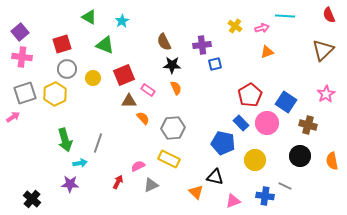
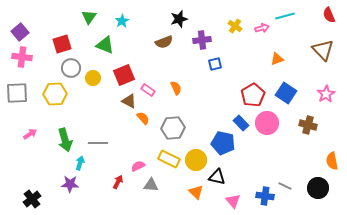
cyan line at (285, 16): rotated 18 degrees counterclockwise
green triangle at (89, 17): rotated 35 degrees clockwise
brown semicircle at (164, 42): rotated 84 degrees counterclockwise
purple cross at (202, 45): moved 5 px up
brown triangle at (323, 50): rotated 30 degrees counterclockwise
orange triangle at (267, 52): moved 10 px right, 7 px down
black star at (172, 65): moved 7 px right, 46 px up; rotated 18 degrees counterclockwise
gray circle at (67, 69): moved 4 px right, 1 px up
gray square at (25, 93): moved 8 px left; rotated 15 degrees clockwise
yellow hexagon at (55, 94): rotated 25 degrees clockwise
red pentagon at (250, 95): moved 3 px right
brown triangle at (129, 101): rotated 28 degrees clockwise
blue square at (286, 102): moved 9 px up
pink arrow at (13, 117): moved 17 px right, 17 px down
gray line at (98, 143): rotated 72 degrees clockwise
black circle at (300, 156): moved 18 px right, 32 px down
yellow circle at (255, 160): moved 59 px left
cyan arrow at (80, 163): rotated 64 degrees counterclockwise
black triangle at (215, 177): moved 2 px right
gray triangle at (151, 185): rotated 28 degrees clockwise
black cross at (32, 199): rotated 12 degrees clockwise
pink triangle at (233, 201): rotated 49 degrees counterclockwise
